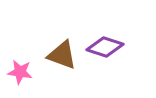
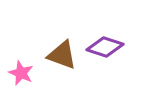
pink star: moved 1 px right, 1 px down; rotated 15 degrees clockwise
